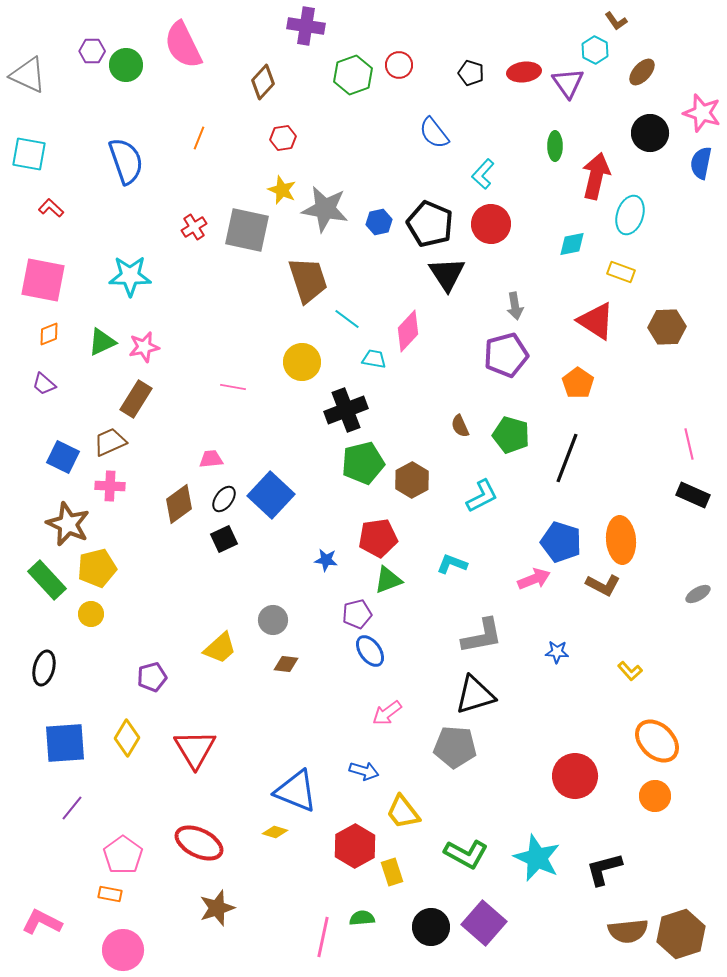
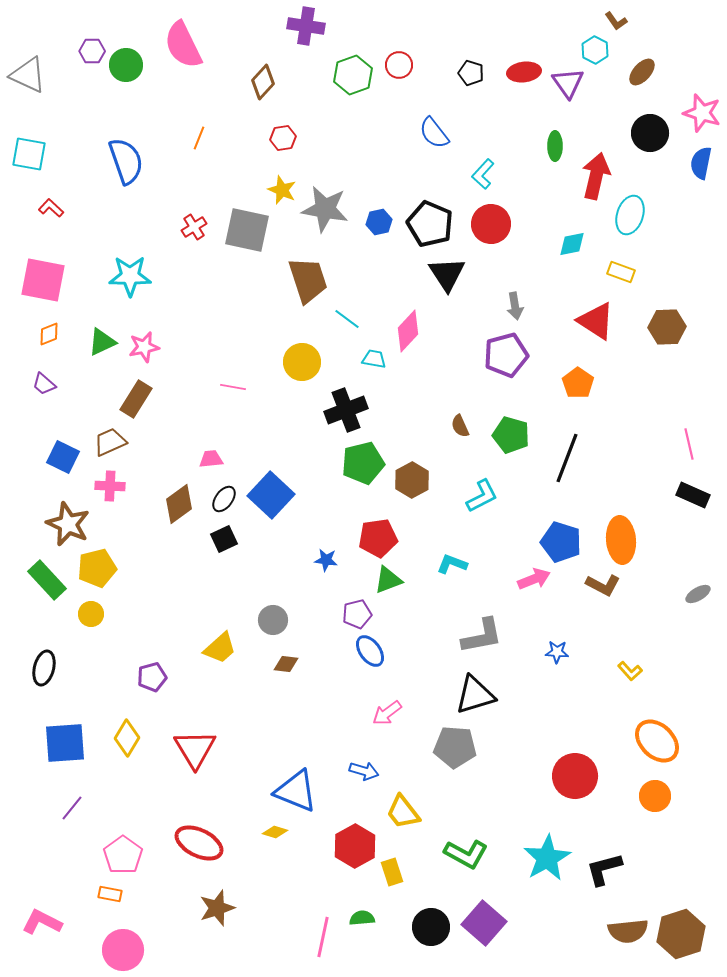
cyan star at (537, 858): moved 10 px right; rotated 18 degrees clockwise
